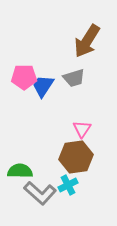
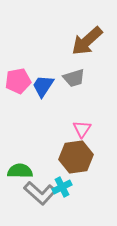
brown arrow: rotated 16 degrees clockwise
pink pentagon: moved 6 px left, 4 px down; rotated 10 degrees counterclockwise
cyan cross: moved 6 px left, 2 px down
